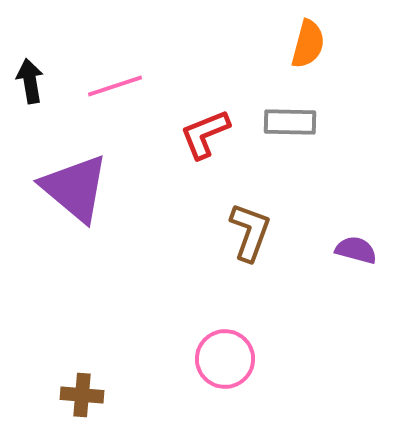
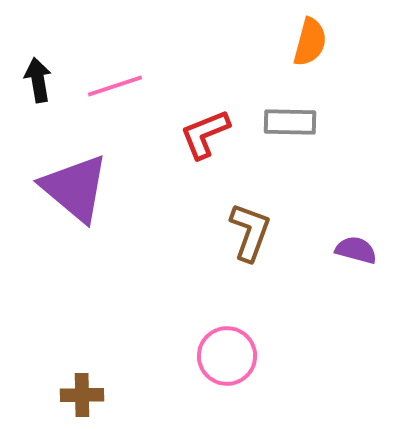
orange semicircle: moved 2 px right, 2 px up
black arrow: moved 8 px right, 1 px up
pink circle: moved 2 px right, 3 px up
brown cross: rotated 6 degrees counterclockwise
